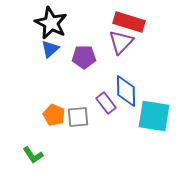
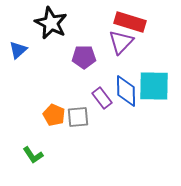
red rectangle: moved 1 px right
blue triangle: moved 32 px left, 1 px down
purple rectangle: moved 4 px left, 5 px up
cyan square: moved 30 px up; rotated 8 degrees counterclockwise
